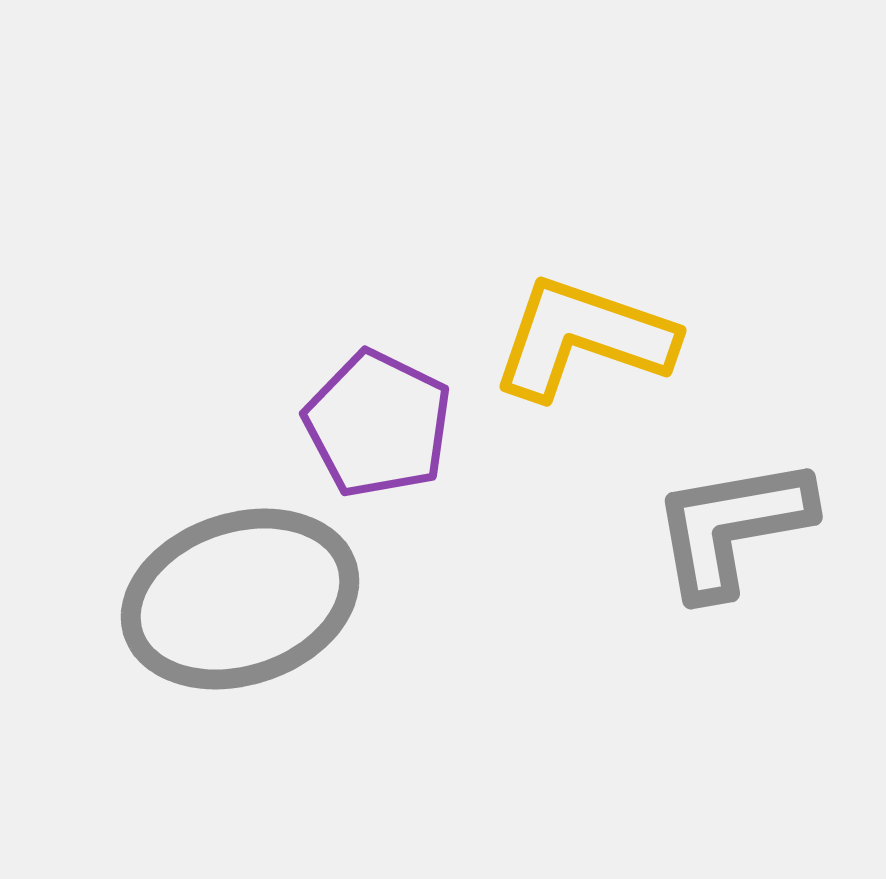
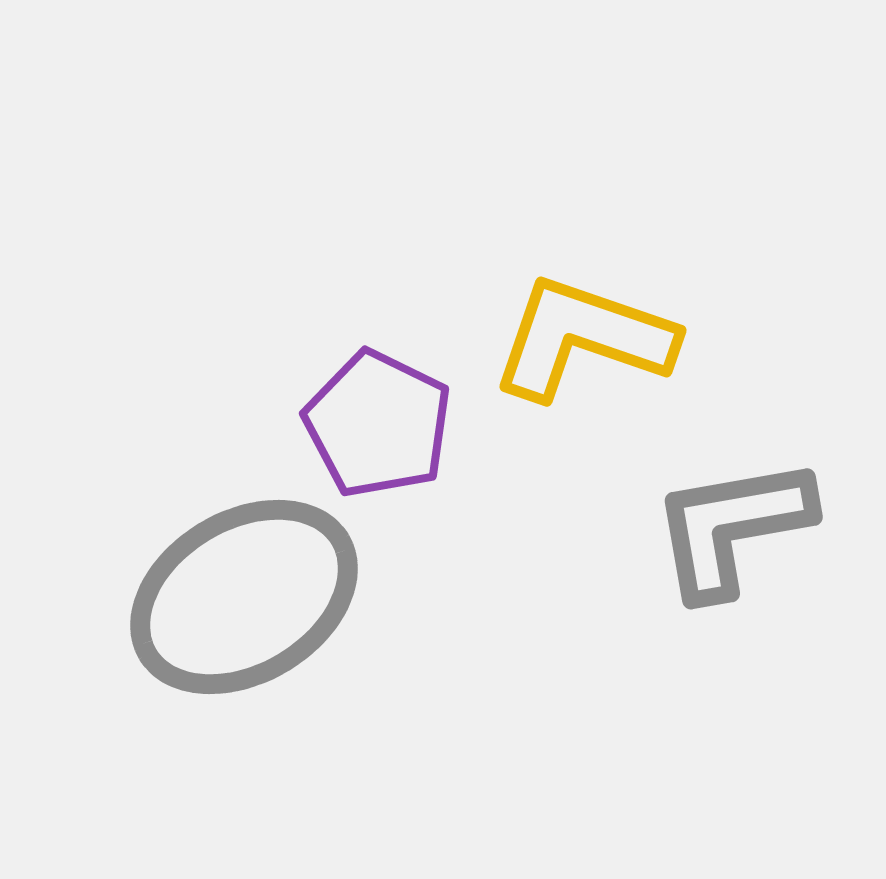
gray ellipse: moved 4 px right, 2 px up; rotated 13 degrees counterclockwise
